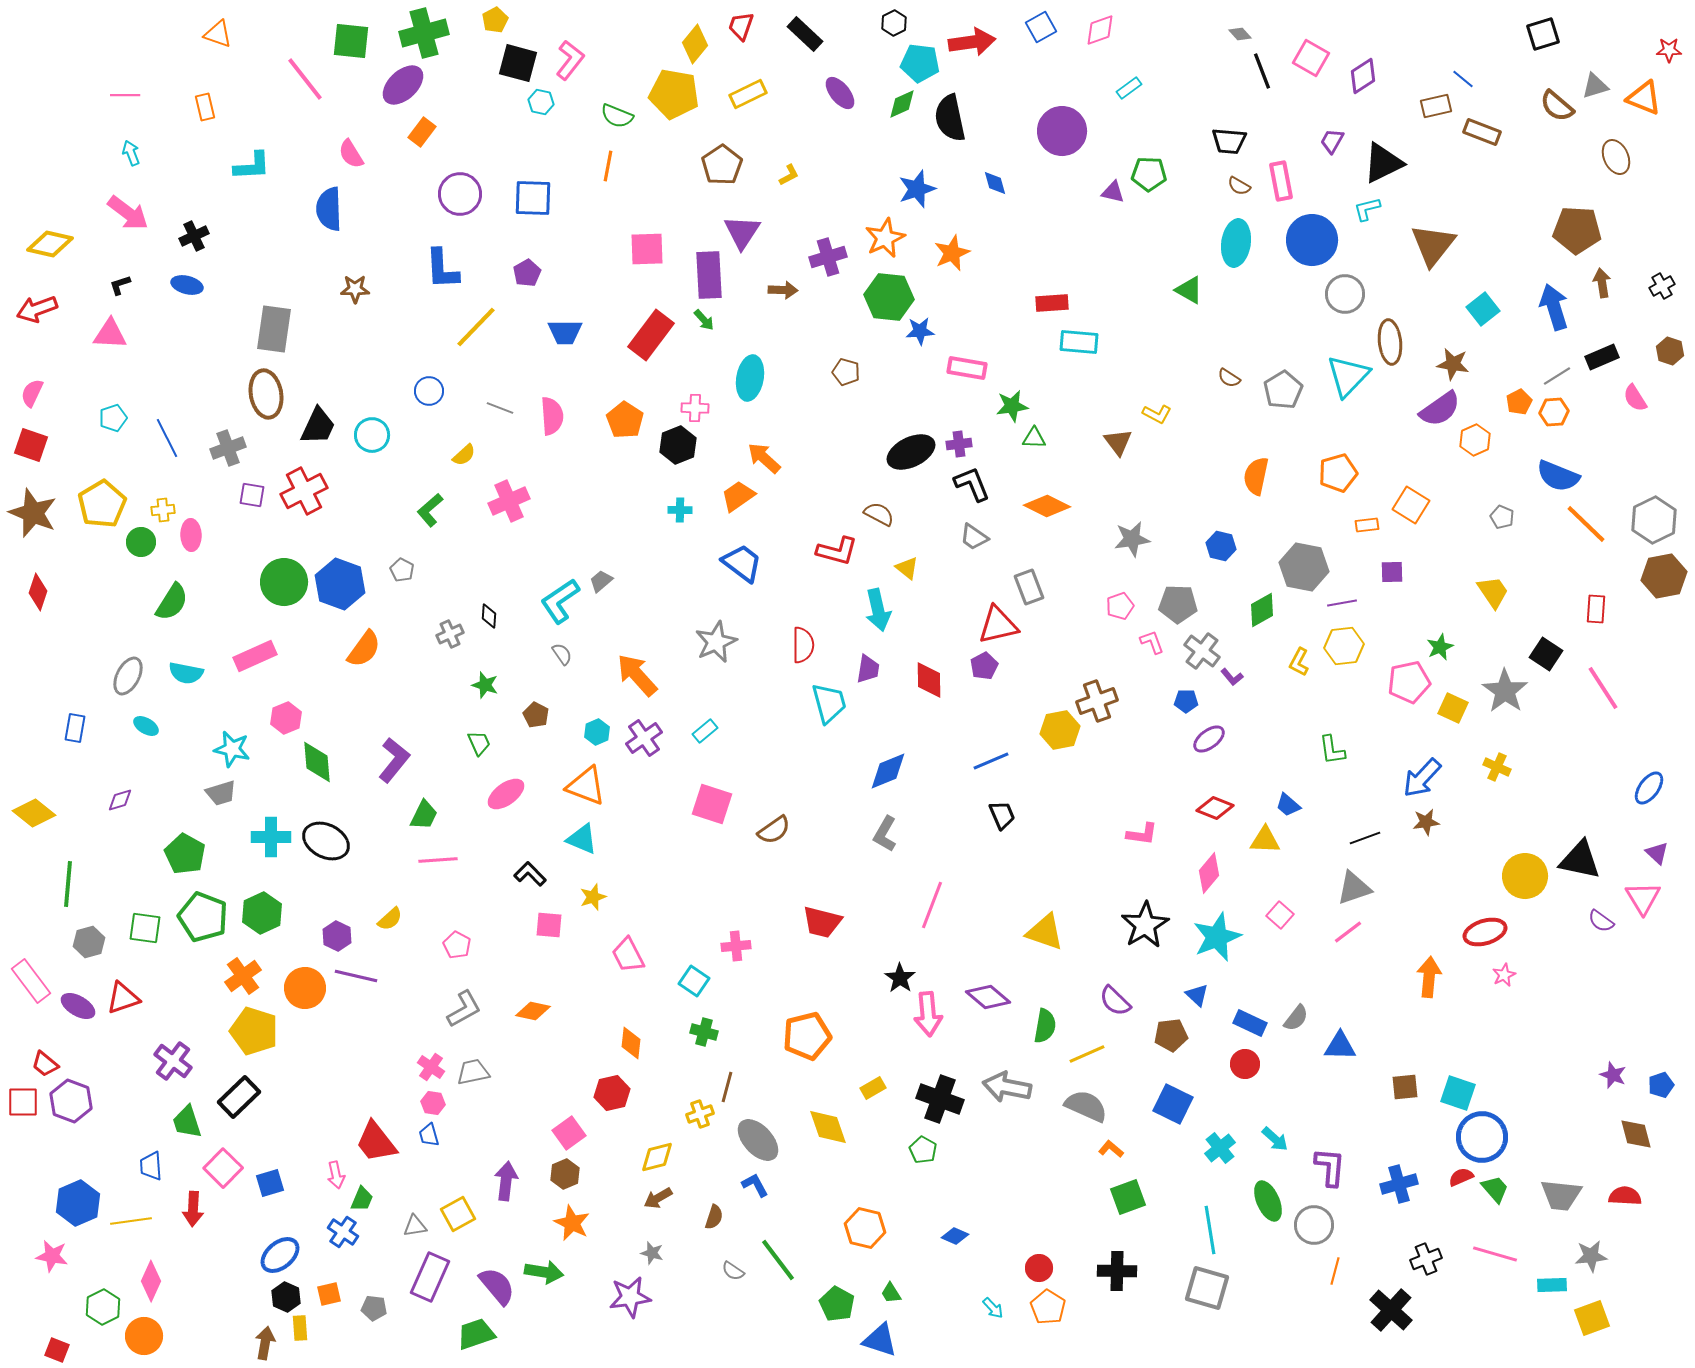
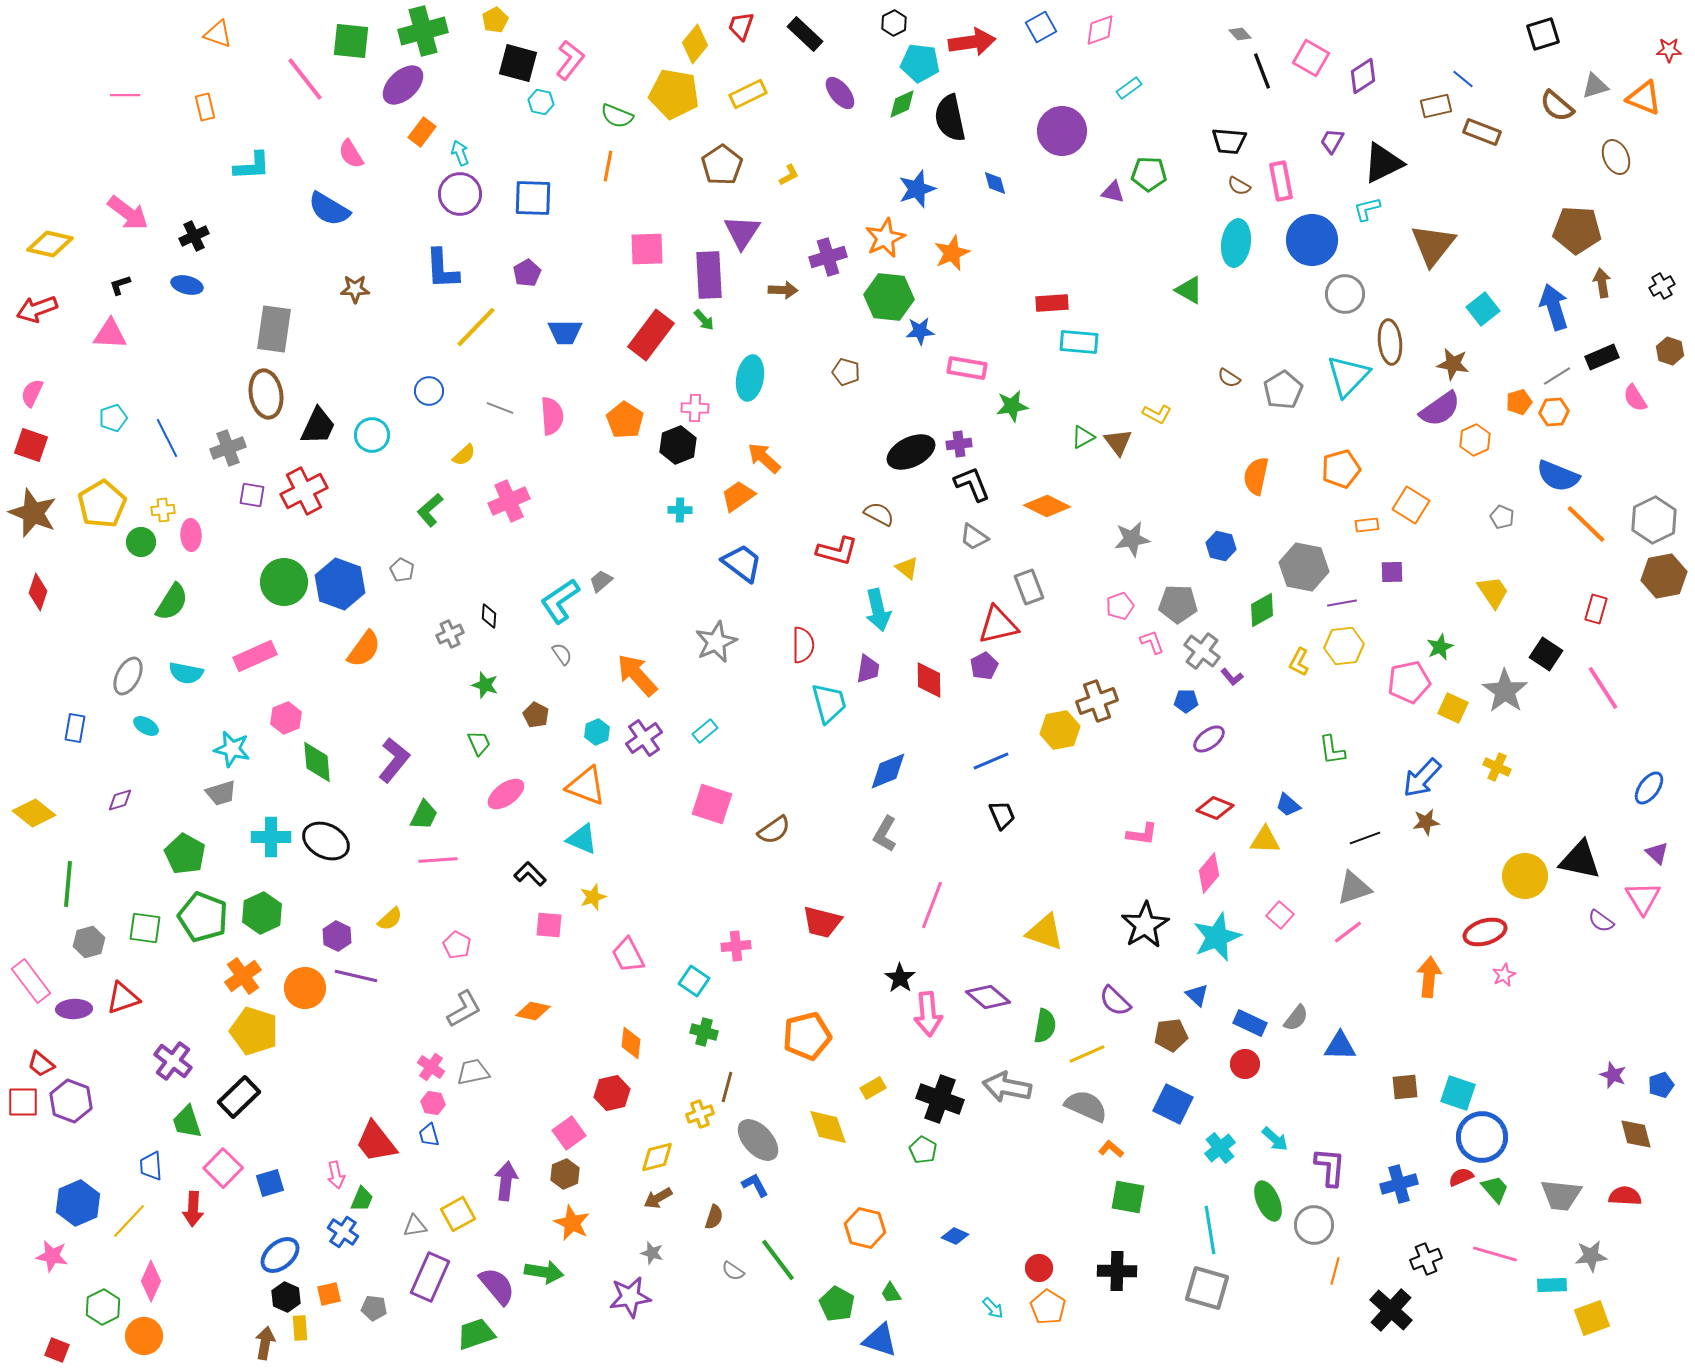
green cross at (424, 33): moved 1 px left, 2 px up
cyan arrow at (131, 153): moved 329 px right
blue semicircle at (329, 209): rotated 57 degrees counterclockwise
orange pentagon at (1519, 402): rotated 10 degrees clockwise
green triangle at (1034, 438): moved 49 px right, 1 px up; rotated 30 degrees counterclockwise
orange pentagon at (1338, 473): moved 3 px right, 4 px up
red rectangle at (1596, 609): rotated 12 degrees clockwise
purple ellipse at (78, 1006): moved 4 px left, 3 px down; rotated 32 degrees counterclockwise
red trapezoid at (45, 1064): moved 4 px left
green square at (1128, 1197): rotated 30 degrees clockwise
yellow line at (131, 1221): moved 2 px left; rotated 39 degrees counterclockwise
